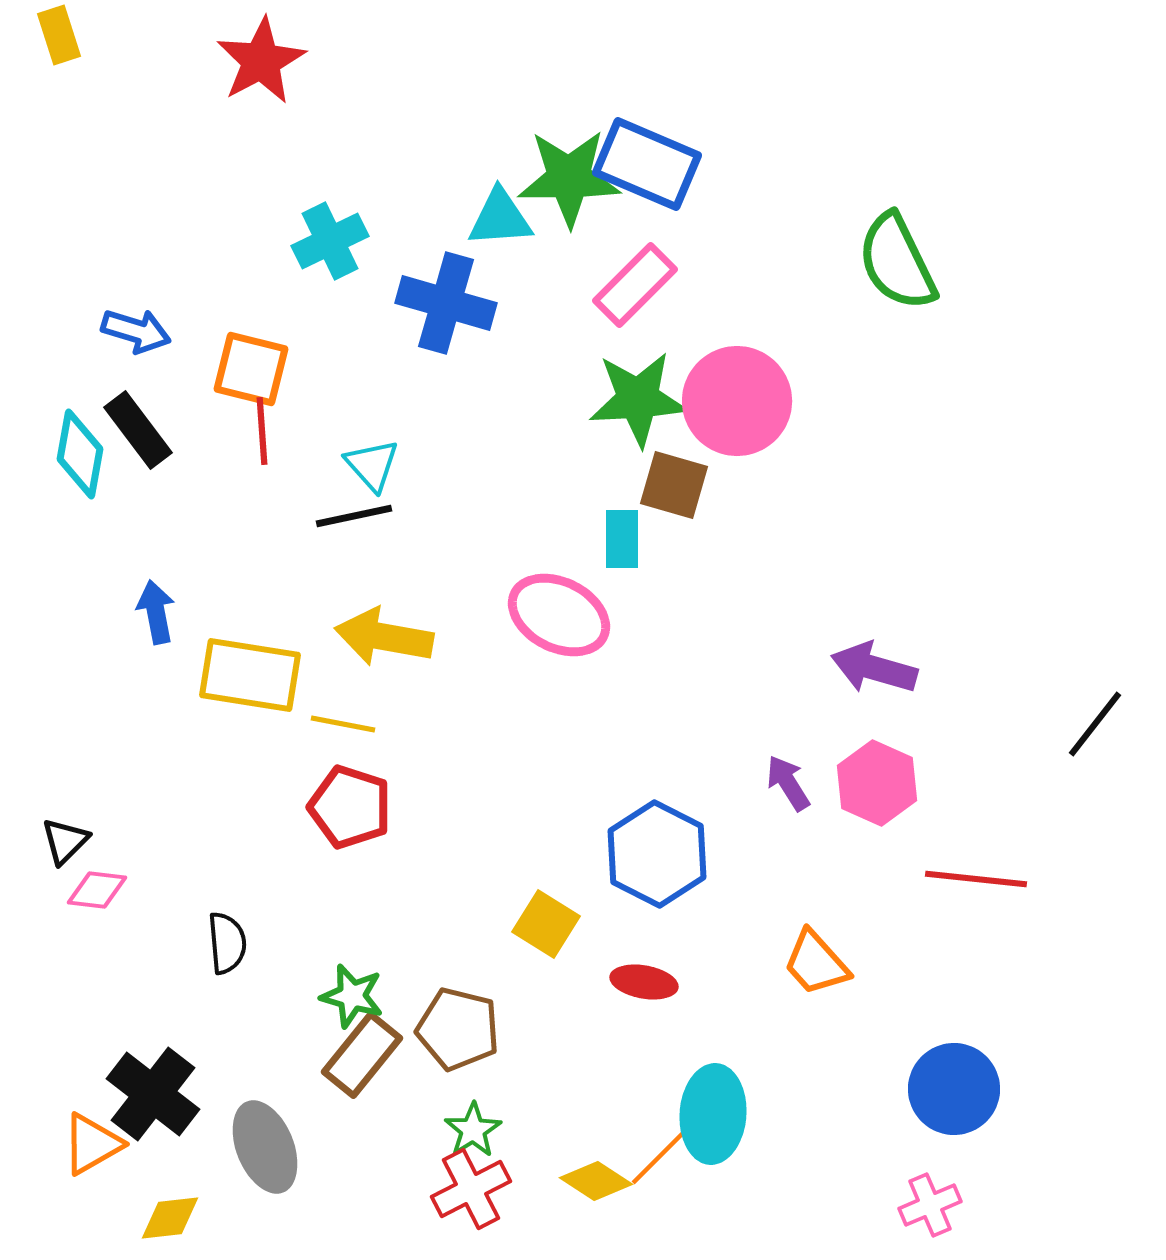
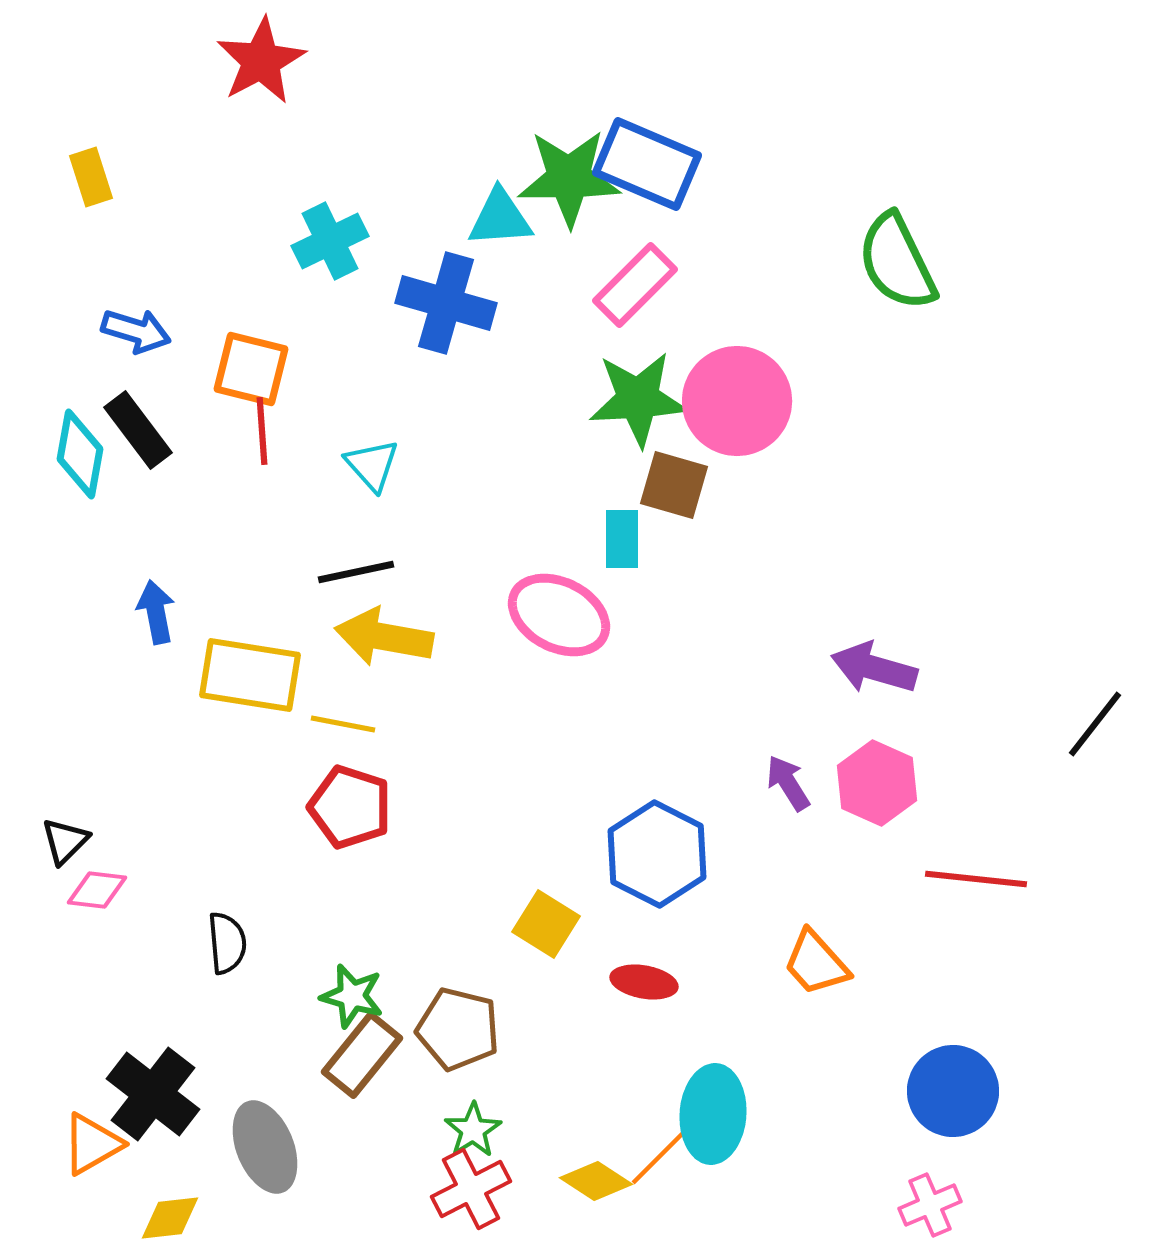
yellow rectangle at (59, 35): moved 32 px right, 142 px down
black line at (354, 516): moved 2 px right, 56 px down
blue circle at (954, 1089): moved 1 px left, 2 px down
